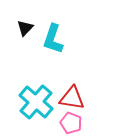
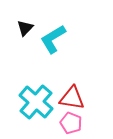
cyan L-shape: rotated 40 degrees clockwise
